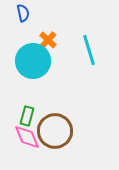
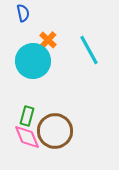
cyan line: rotated 12 degrees counterclockwise
